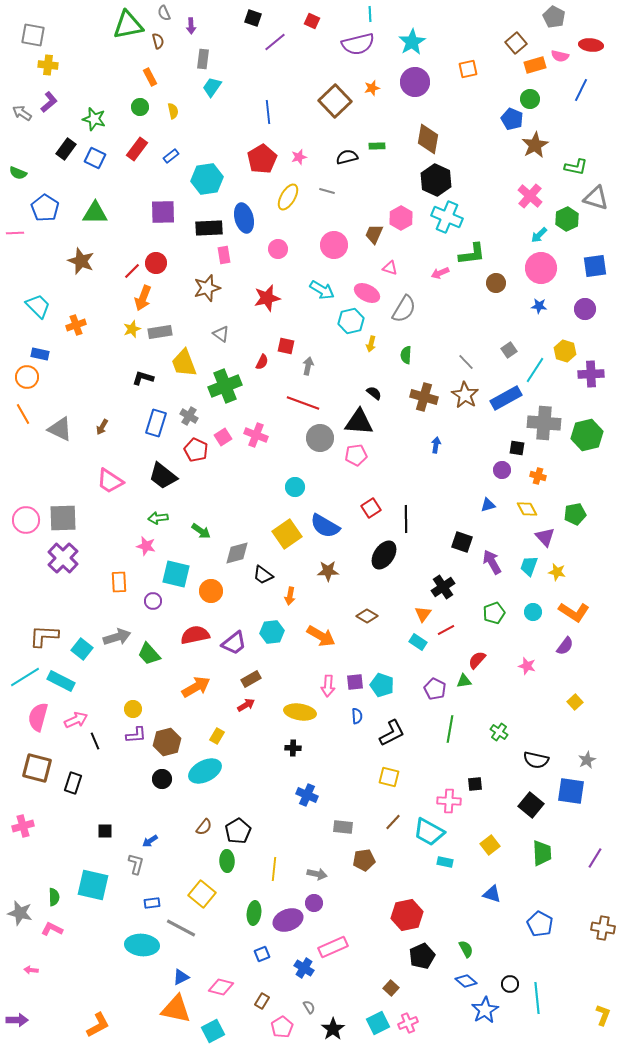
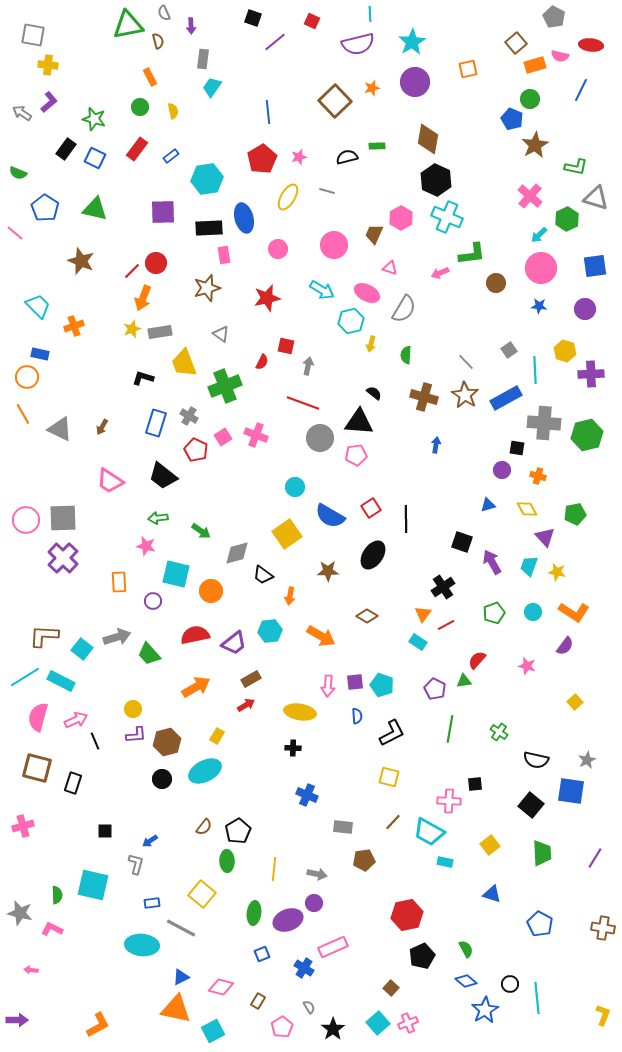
green triangle at (95, 213): moved 4 px up; rotated 12 degrees clockwise
pink line at (15, 233): rotated 42 degrees clockwise
orange cross at (76, 325): moved 2 px left, 1 px down
cyan line at (535, 370): rotated 36 degrees counterclockwise
blue semicircle at (325, 526): moved 5 px right, 10 px up
black ellipse at (384, 555): moved 11 px left
red line at (446, 630): moved 5 px up
cyan hexagon at (272, 632): moved 2 px left, 1 px up
green semicircle at (54, 897): moved 3 px right, 2 px up
brown rectangle at (262, 1001): moved 4 px left
cyan square at (378, 1023): rotated 15 degrees counterclockwise
